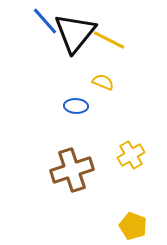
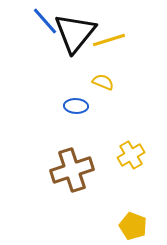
yellow line: rotated 44 degrees counterclockwise
